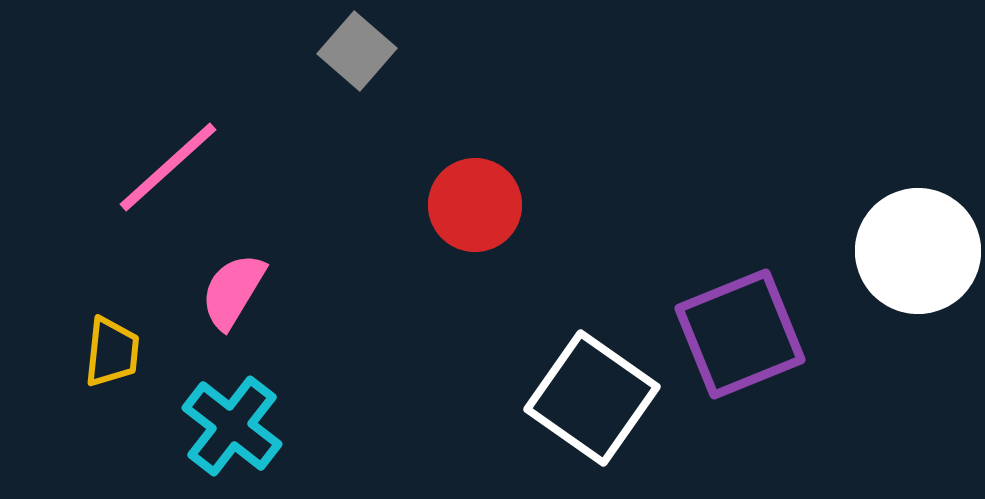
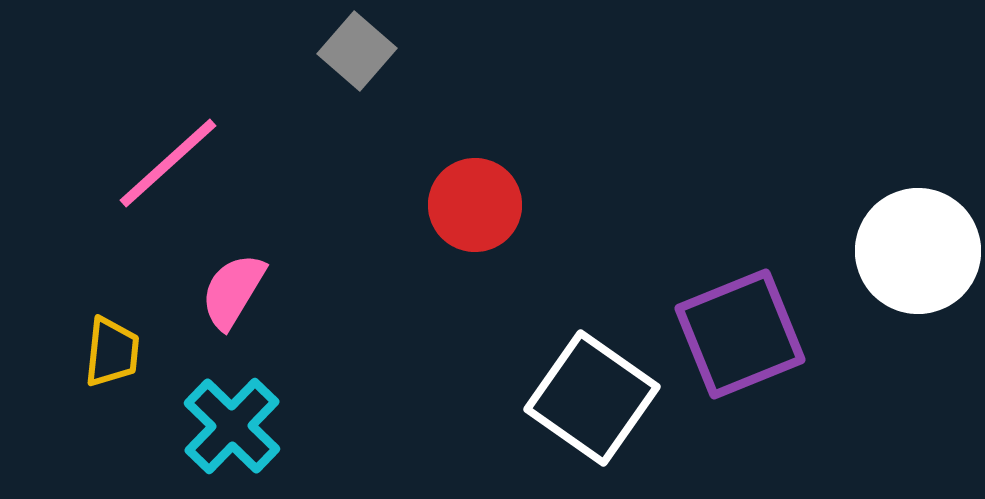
pink line: moved 4 px up
cyan cross: rotated 6 degrees clockwise
